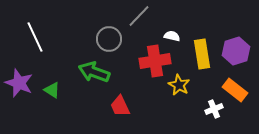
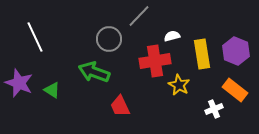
white semicircle: rotated 28 degrees counterclockwise
purple hexagon: rotated 20 degrees counterclockwise
